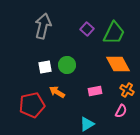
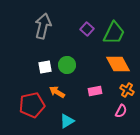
cyan triangle: moved 20 px left, 3 px up
